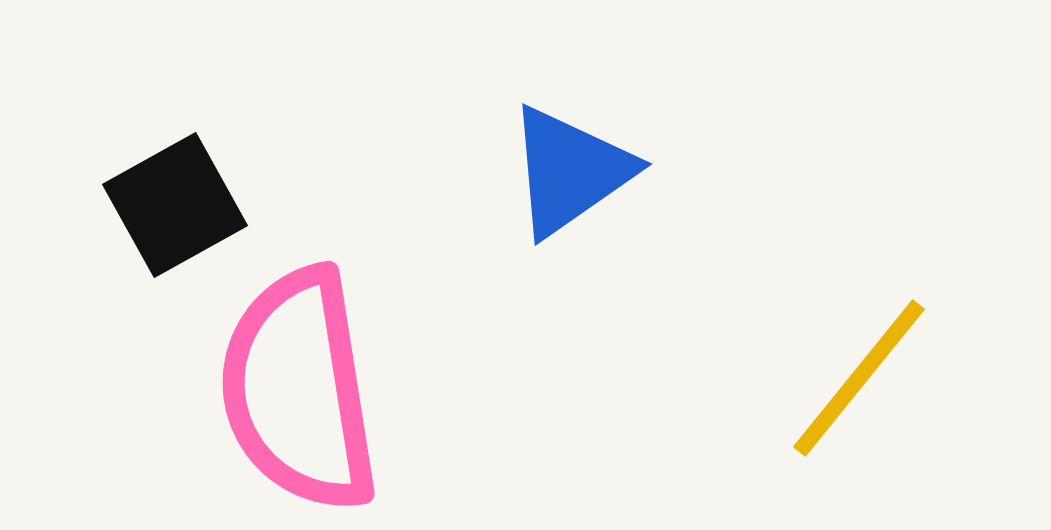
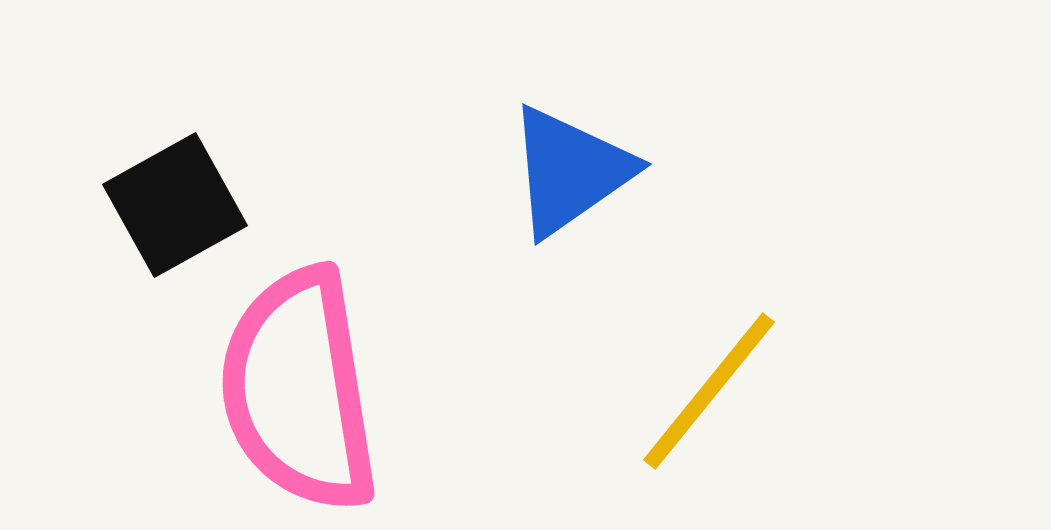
yellow line: moved 150 px left, 13 px down
